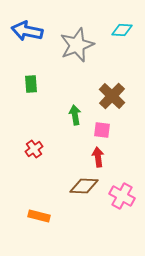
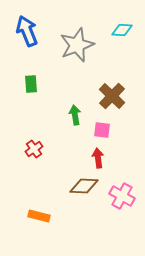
blue arrow: rotated 56 degrees clockwise
red arrow: moved 1 px down
